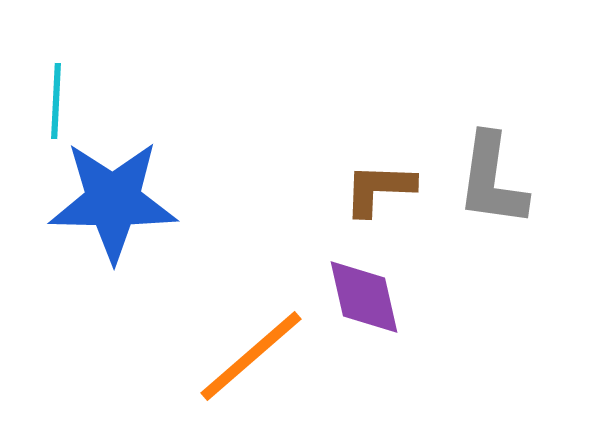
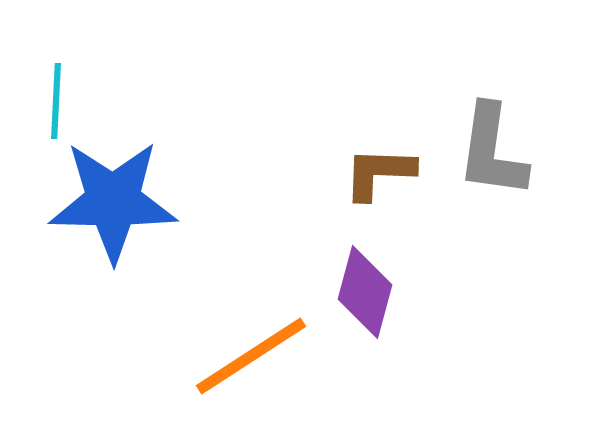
gray L-shape: moved 29 px up
brown L-shape: moved 16 px up
purple diamond: moved 1 px right, 5 px up; rotated 28 degrees clockwise
orange line: rotated 8 degrees clockwise
